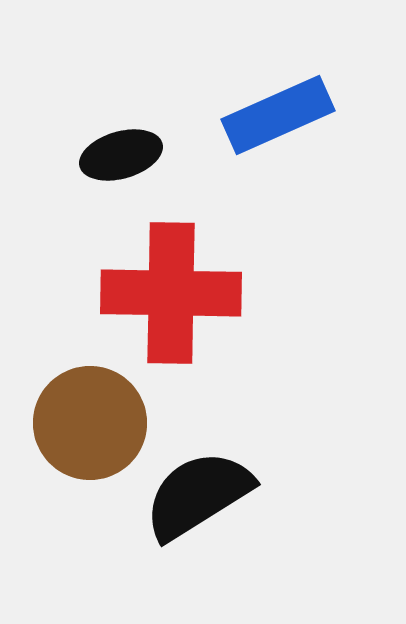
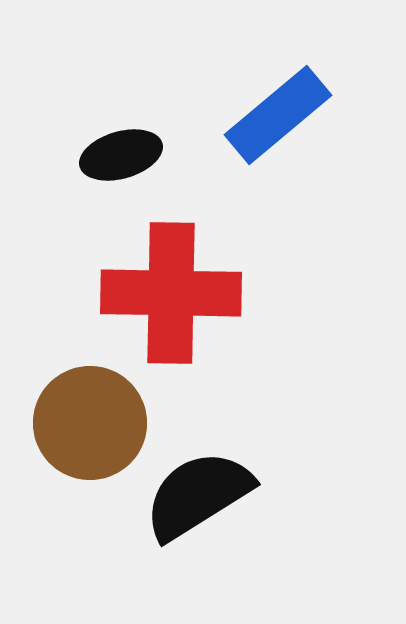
blue rectangle: rotated 16 degrees counterclockwise
